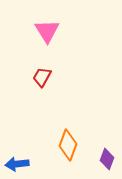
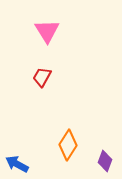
orange diamond: rotated 12 degrees clockwise
purple diamond: moved 2 px left, 2 px down
blue arrow: rotated 35 degrees clockwise
